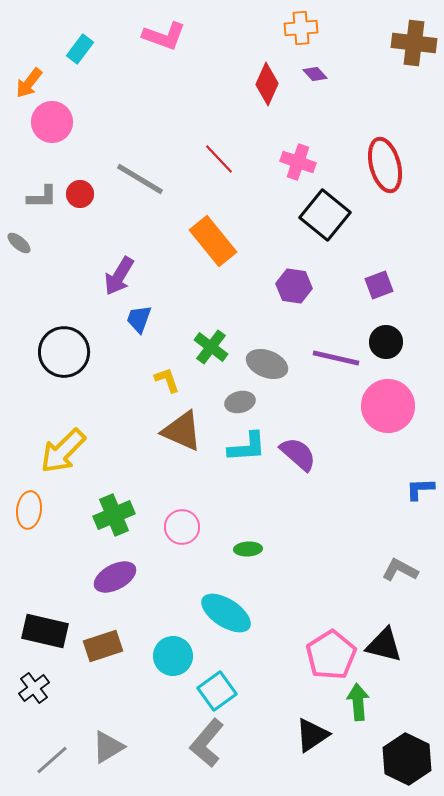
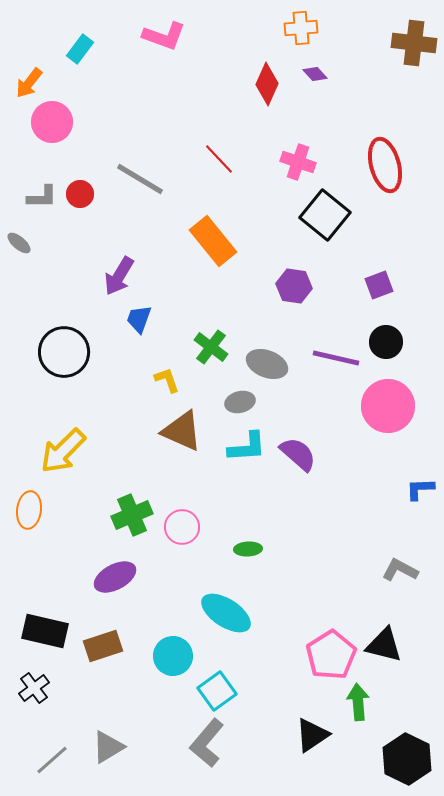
green cross at (114, 515): moved 18 px right
